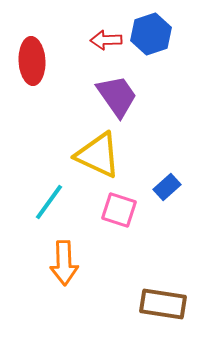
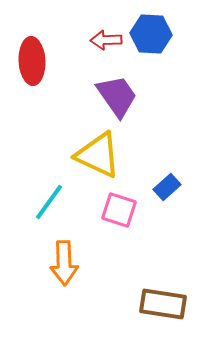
blue hexagon: rotated 21 degrees clockwise
